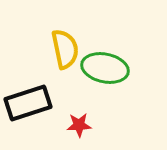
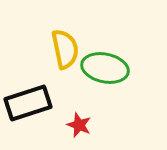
red star: rotated 25 degrees clockwise
